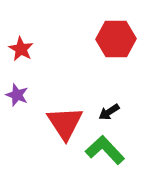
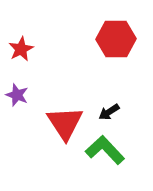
red star: rotated 15 degrees clockwise
